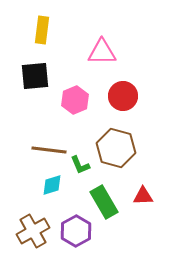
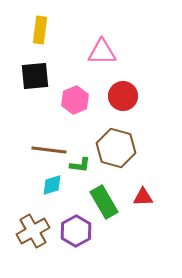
yellow rectangle: moved 2 px left
green L-shape: rotated 60 degrees counterclockwise
red triangle: moved 1 px down
